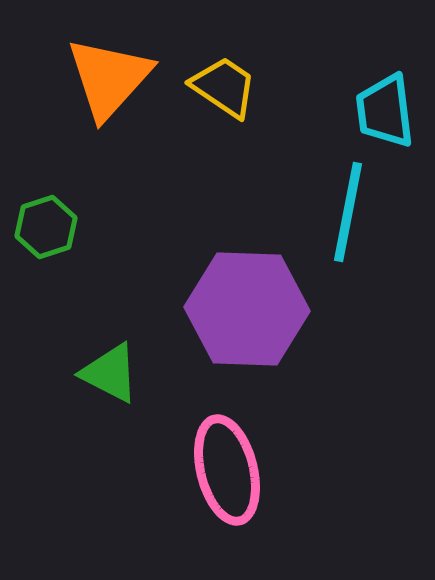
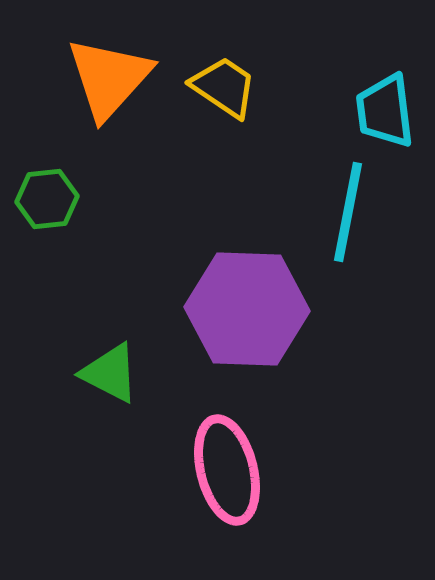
green hexagon: moved 1 px right, 28 px up; rotated 12 degrees clockwise
